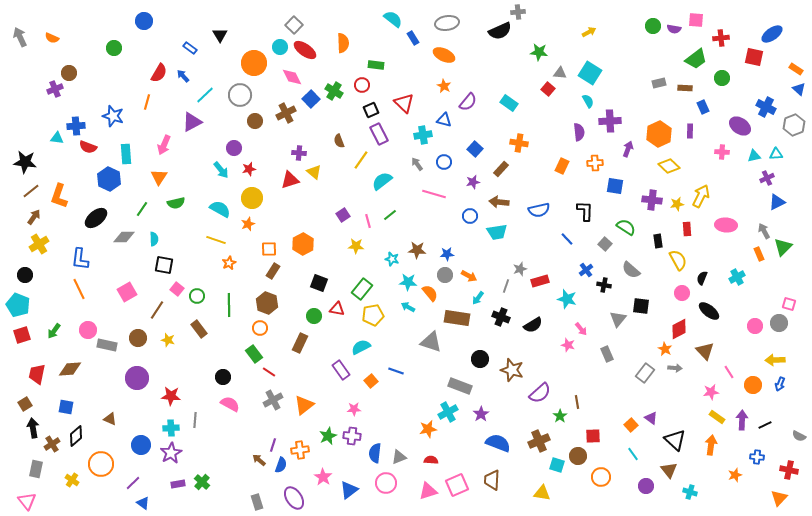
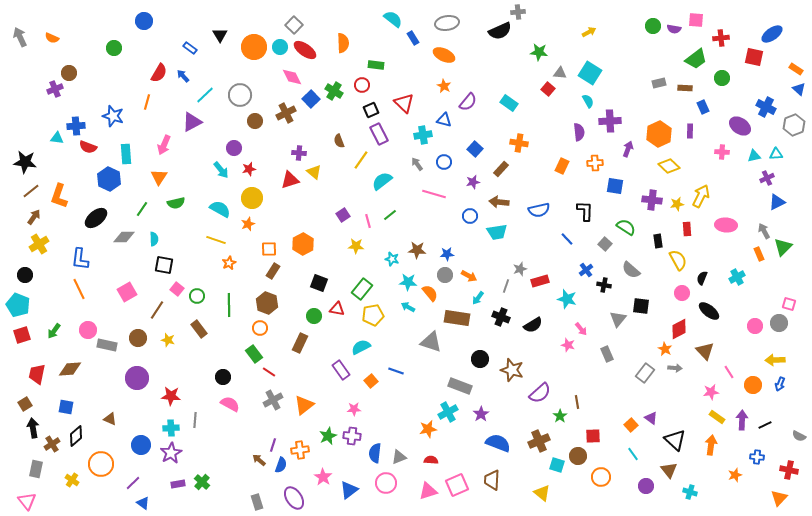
orange circle at (254, 63): moved 16 px up
yellow triangle at (542, 493): rotated 30 degrees clockwise
